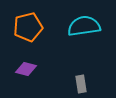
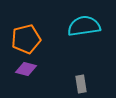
orange pentagon: moved 2 px left, 12 px down
